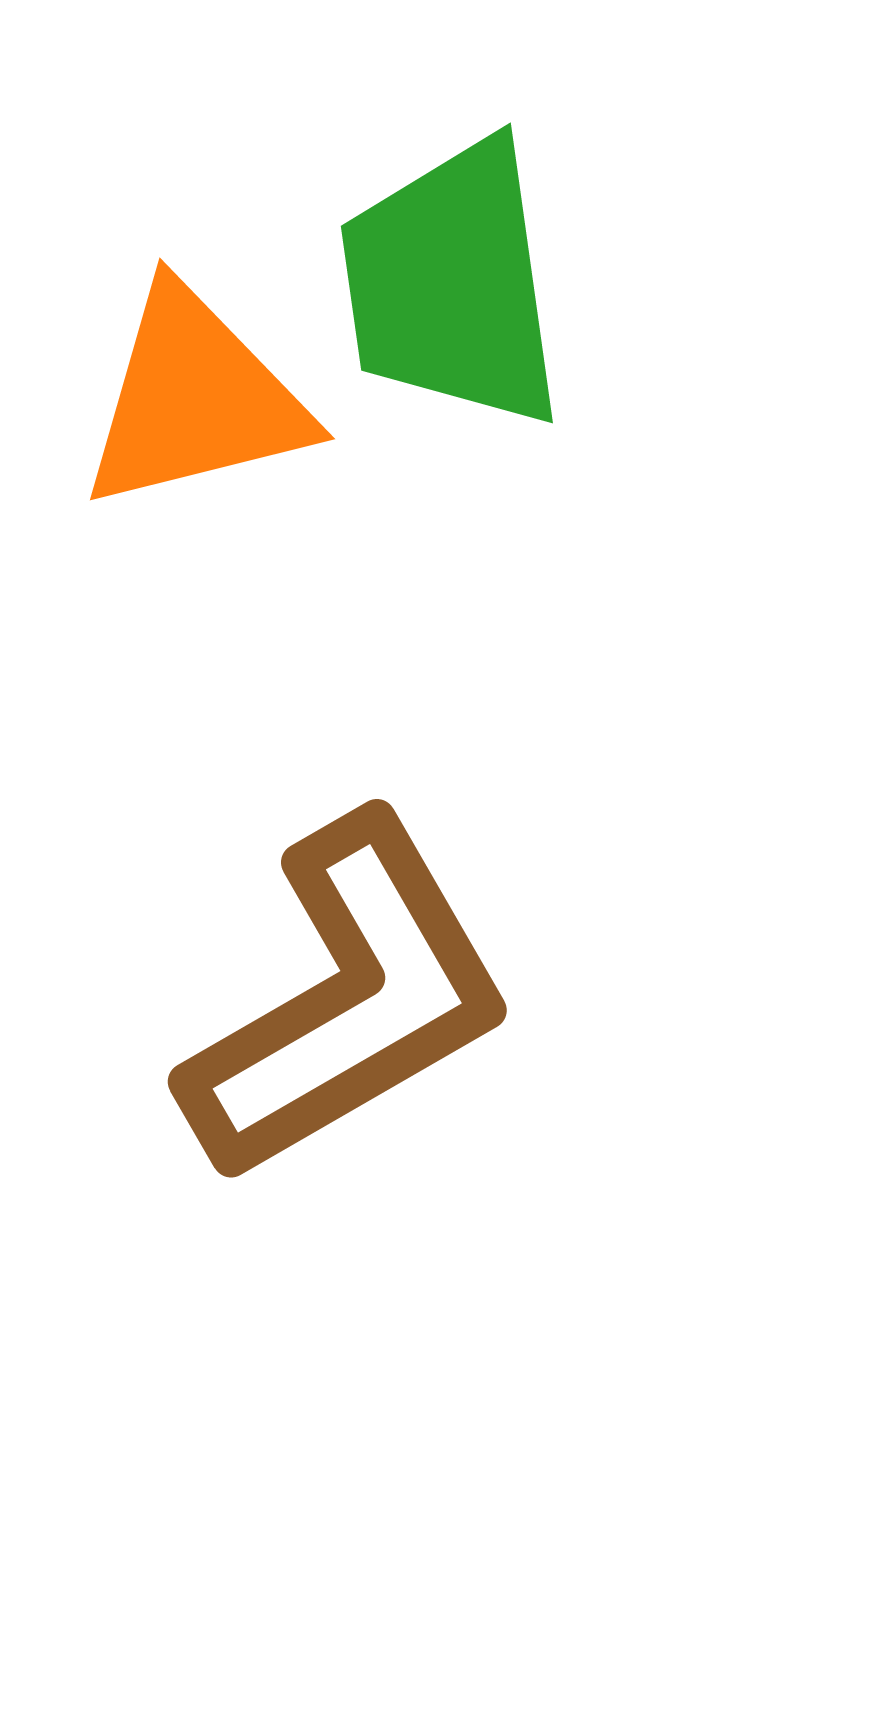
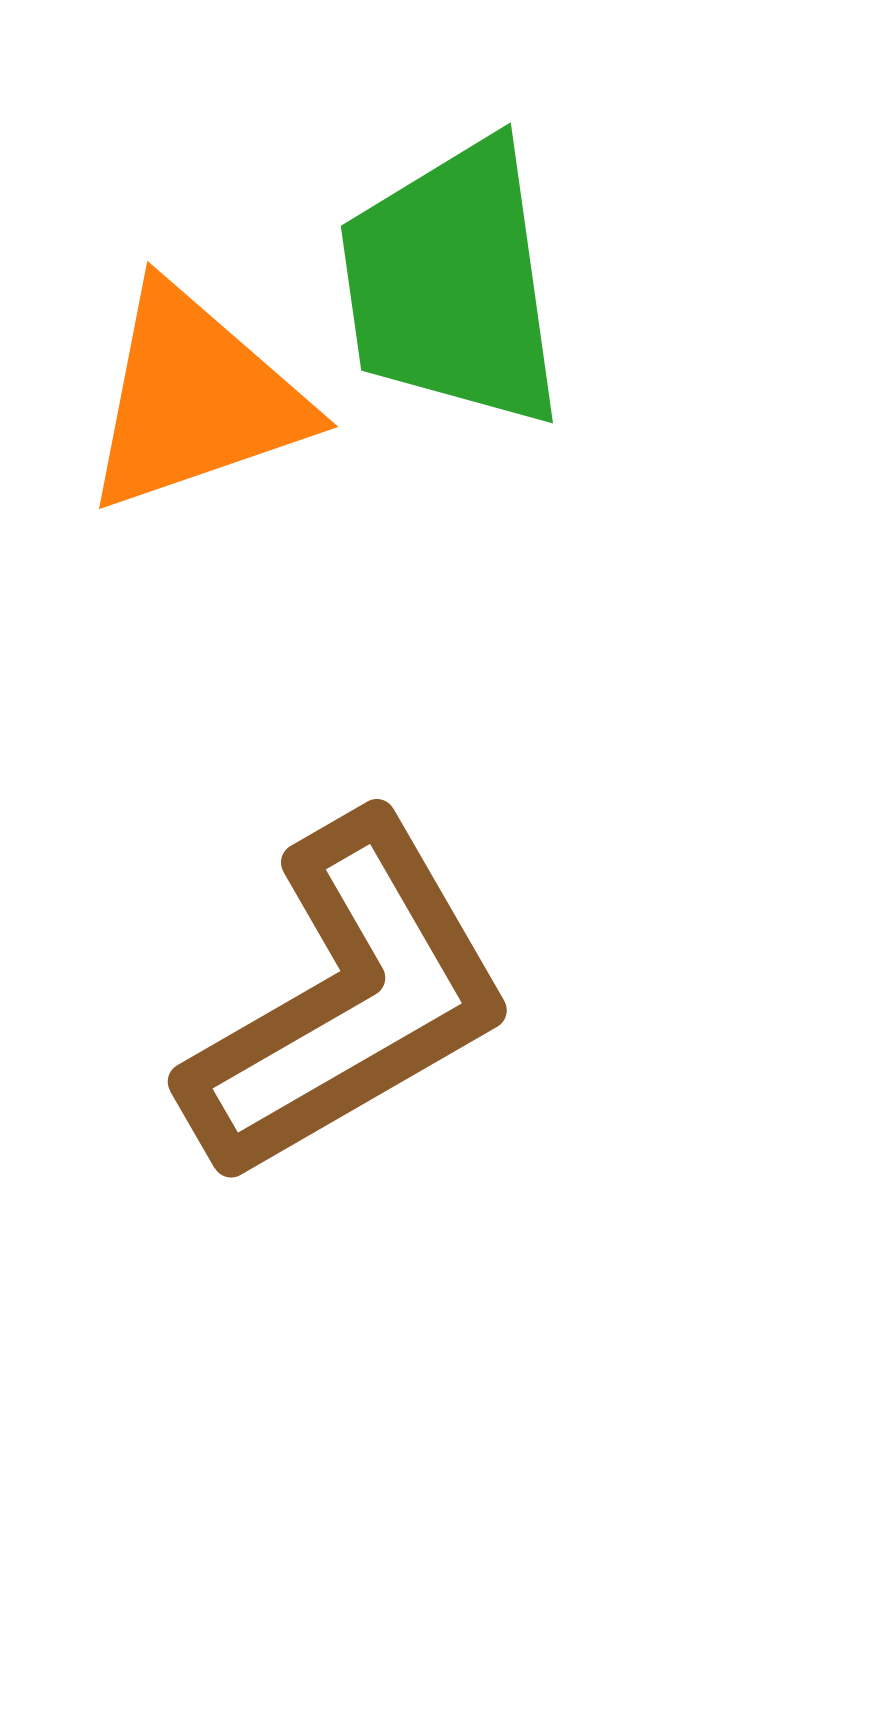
orange triangle: rotated 5 degrees counterclockwise
